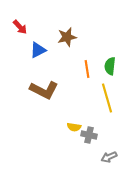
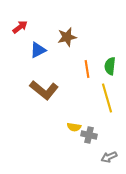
red arrow: rotated 84 degrees counterclockwise
brown L-shape: rotated 12 degrees clockwise
